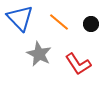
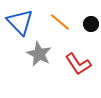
blue triangle: moved 4 px down
orange line: moved 1 px right
